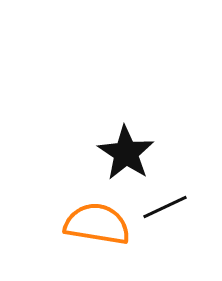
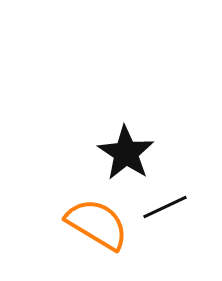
orange semicircle: rotated 22 degrees clockwise
